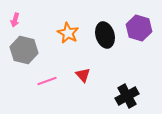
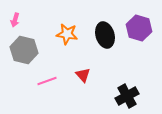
orange star: moved 1 px left, 1 px down; rotated 20 degrees counterclockwise
